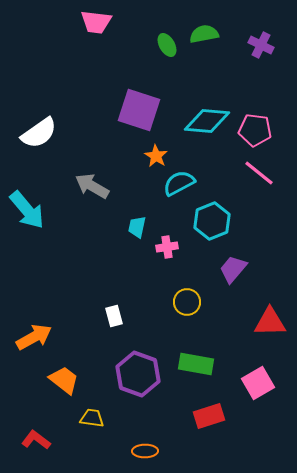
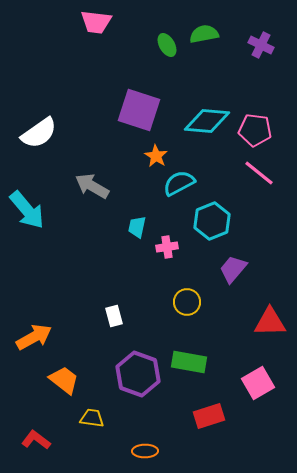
green rectangle: moved 7 px left, 2 px up
